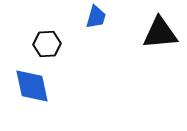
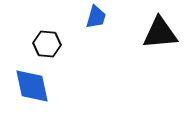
black hexagon: rotated 8 degrees clockwise
